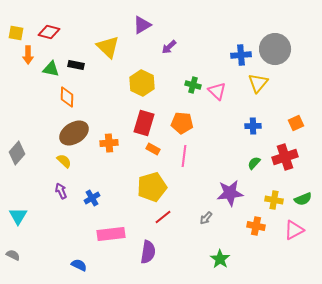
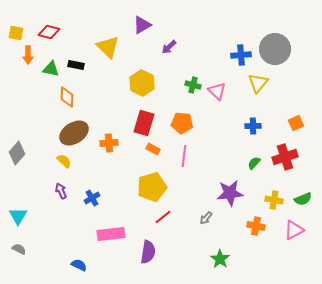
gray semicircle at (13, 255): moved 6 px right, 6 px up
